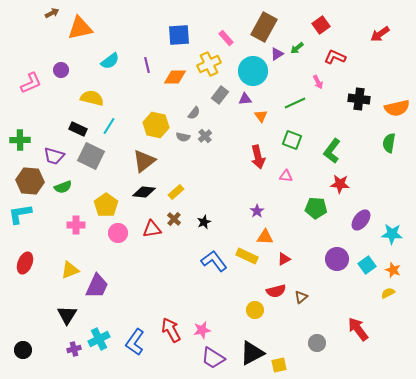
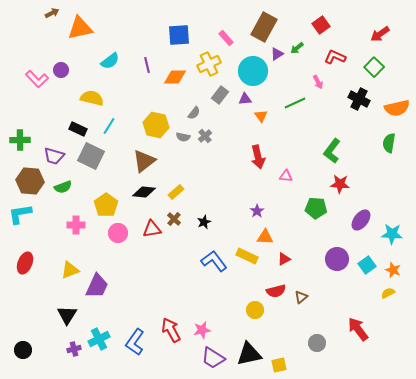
pink L-shape at (31, 83): moved 6 px right, 4 px up; rotated 70 degrees clockwise
black cross at (359, 99): rotated 20 degrees clockwise
green square at (292, 140): moved 82 px right, 73 px up; rotated 24 degrees clockwise
black triangle at (252, 353): moved 3 px left, 1 px down; rotated 16 degrees clockwise
